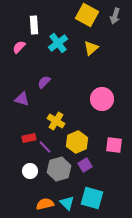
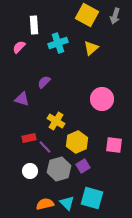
cyan cross: rotated 18 degrees clockwise
purple square: moved 2 px left, 1 px down
